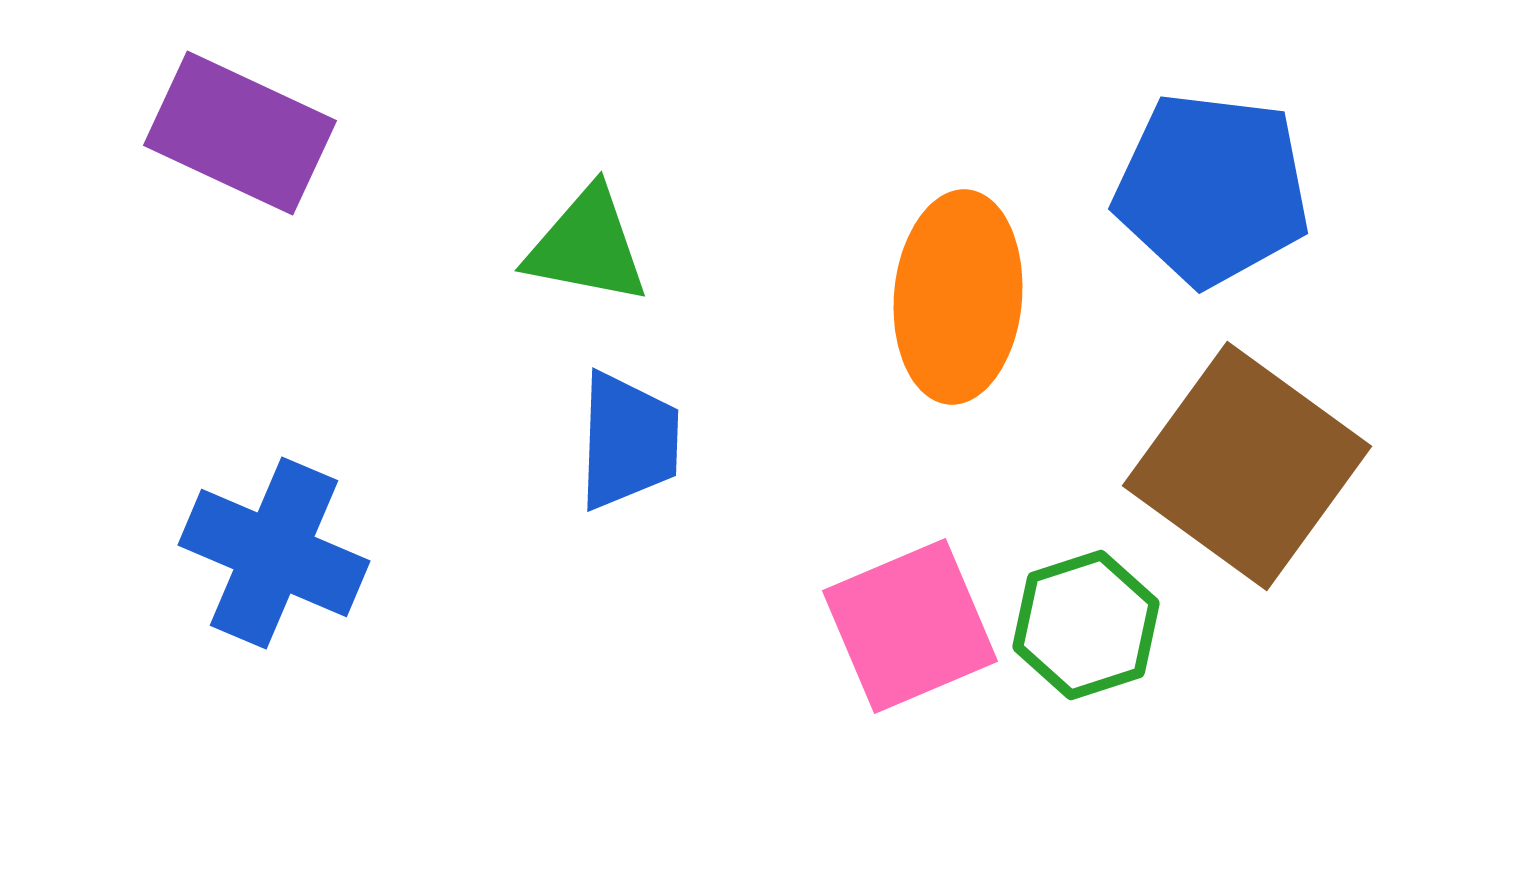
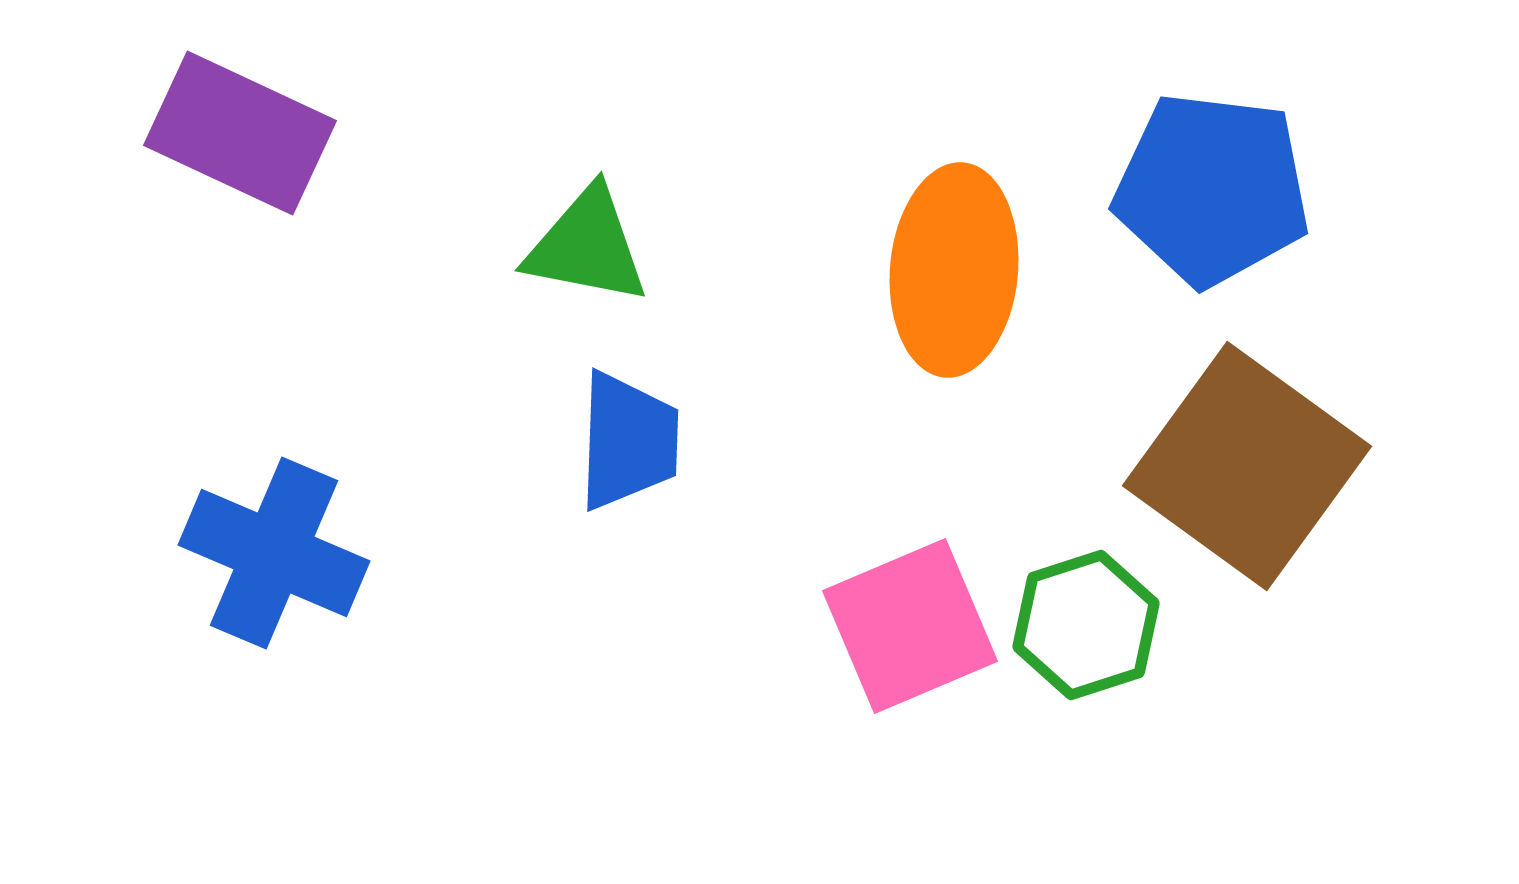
orange ellipse: moved 4 px left, 27 px up
